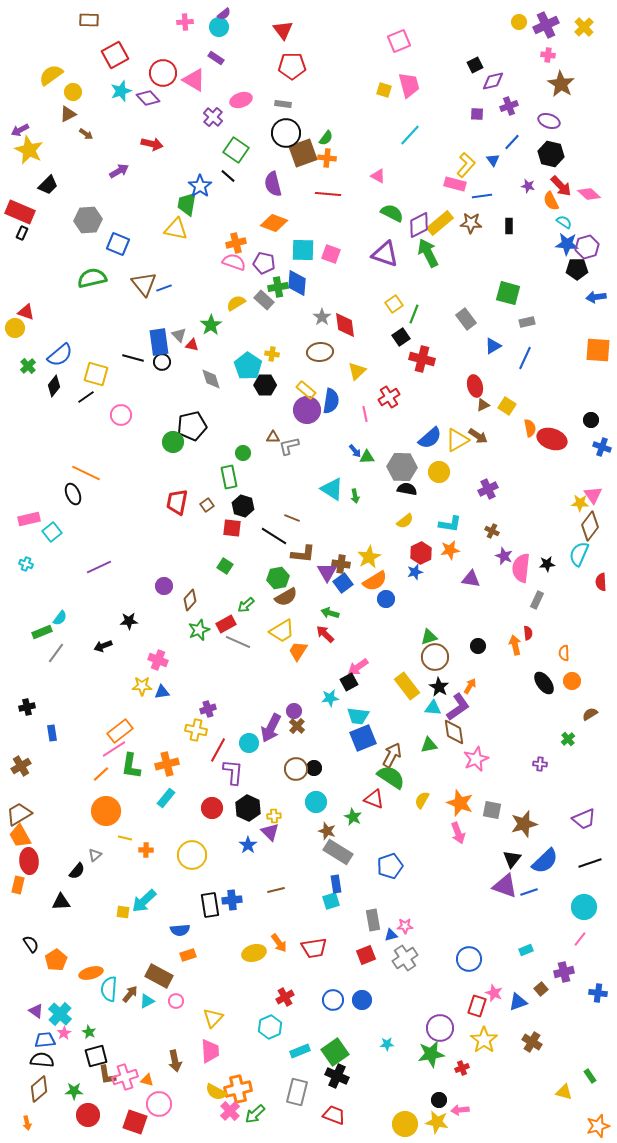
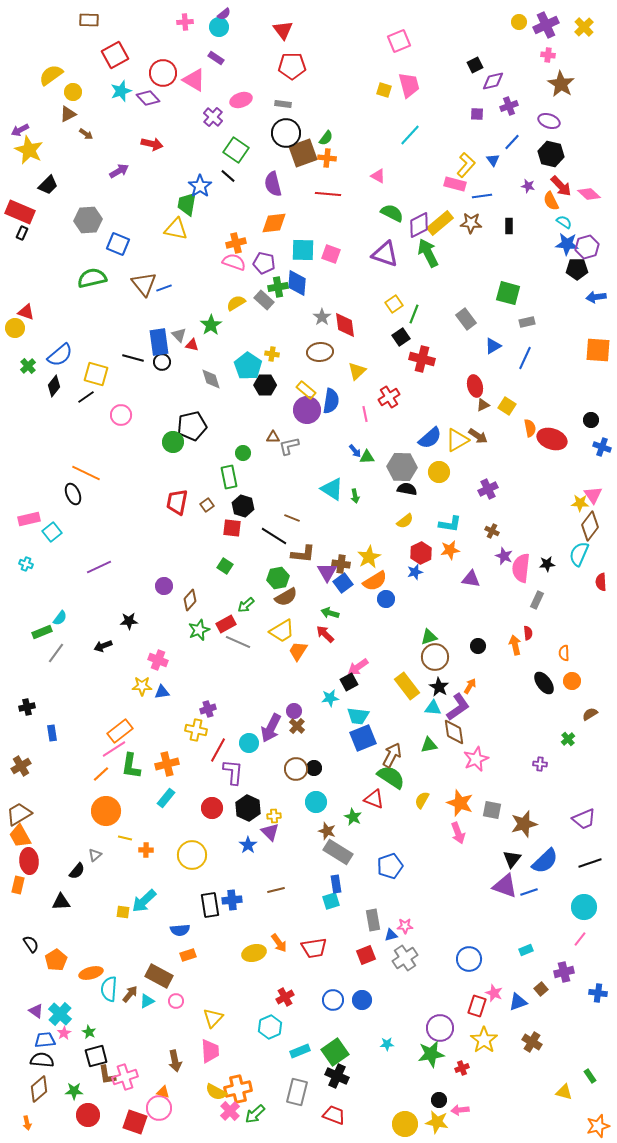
orange diamond at (274, 223): rotated 28 degrees counterclockwise
orange triangle at (147, 1080): moved 16 px right, 12 px down
pink circle at (159, 1104): moved 4 px down
